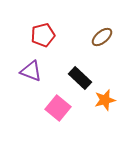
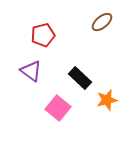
brown ellipse: moved 15 px up
purple triangle: rotated 15 degrees clockwise
orange star: moved 2 px right
